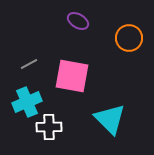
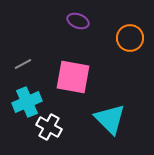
purple ellipse: rotated 10 degrees counterclockwise
orange circle: moved 1 px right
gray line: moved 6 px left
pink square: moved 1 px right, 1 px down
white cross: rotated 30 degrees clockwise
